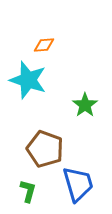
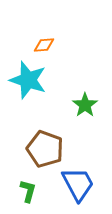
blue trapezoid: rotated 12 degrees counterclockwise
